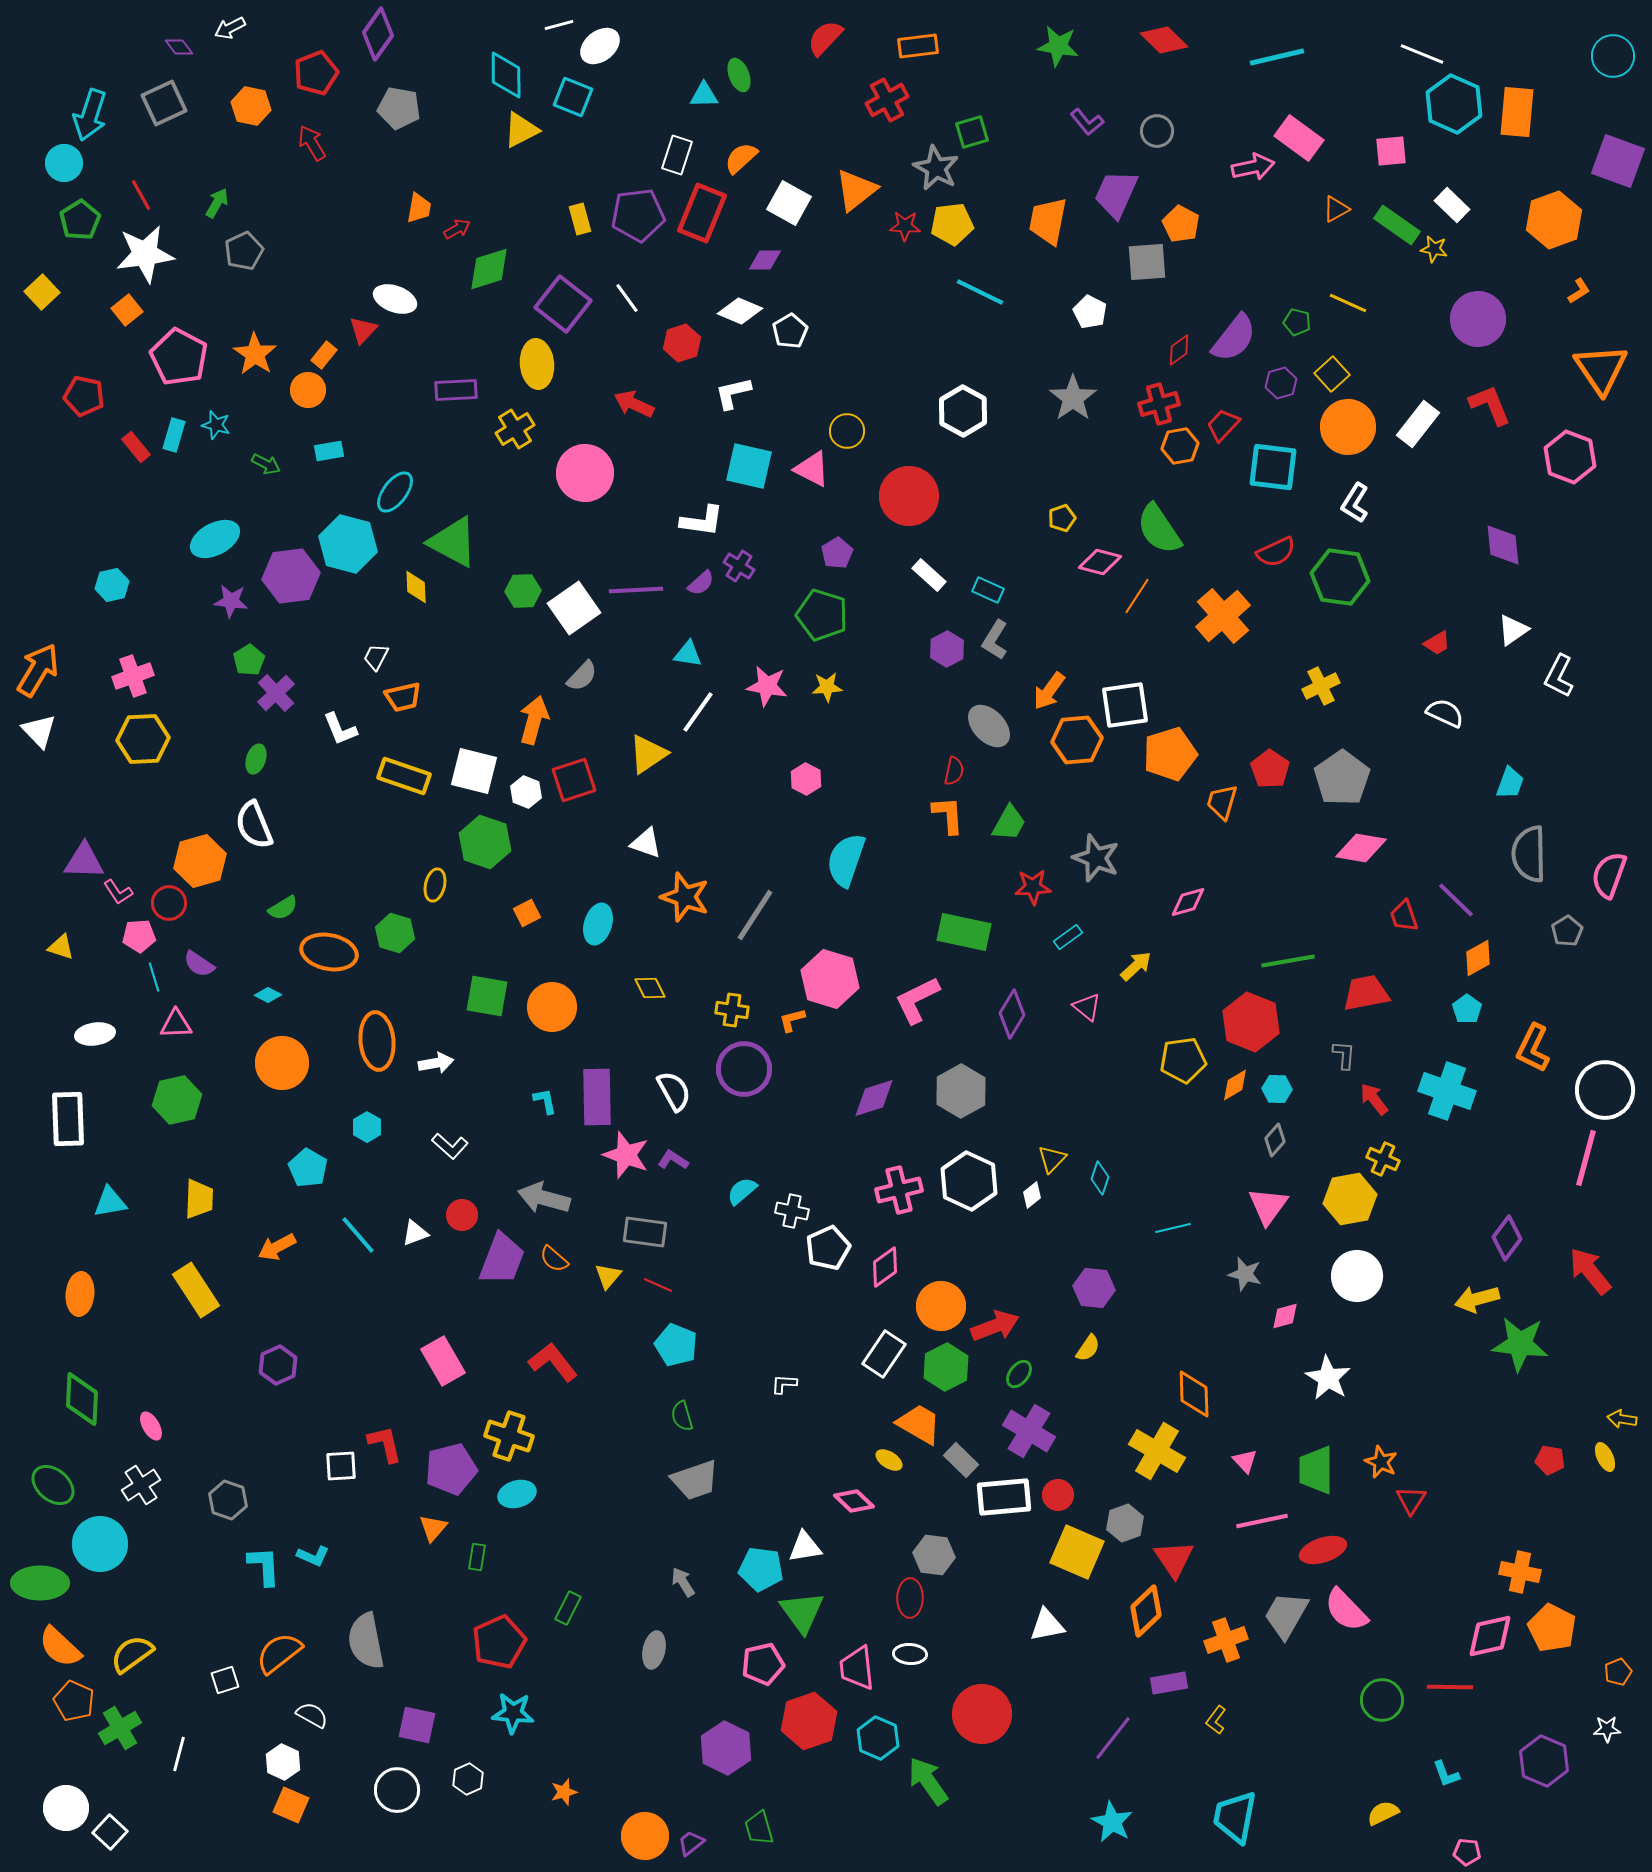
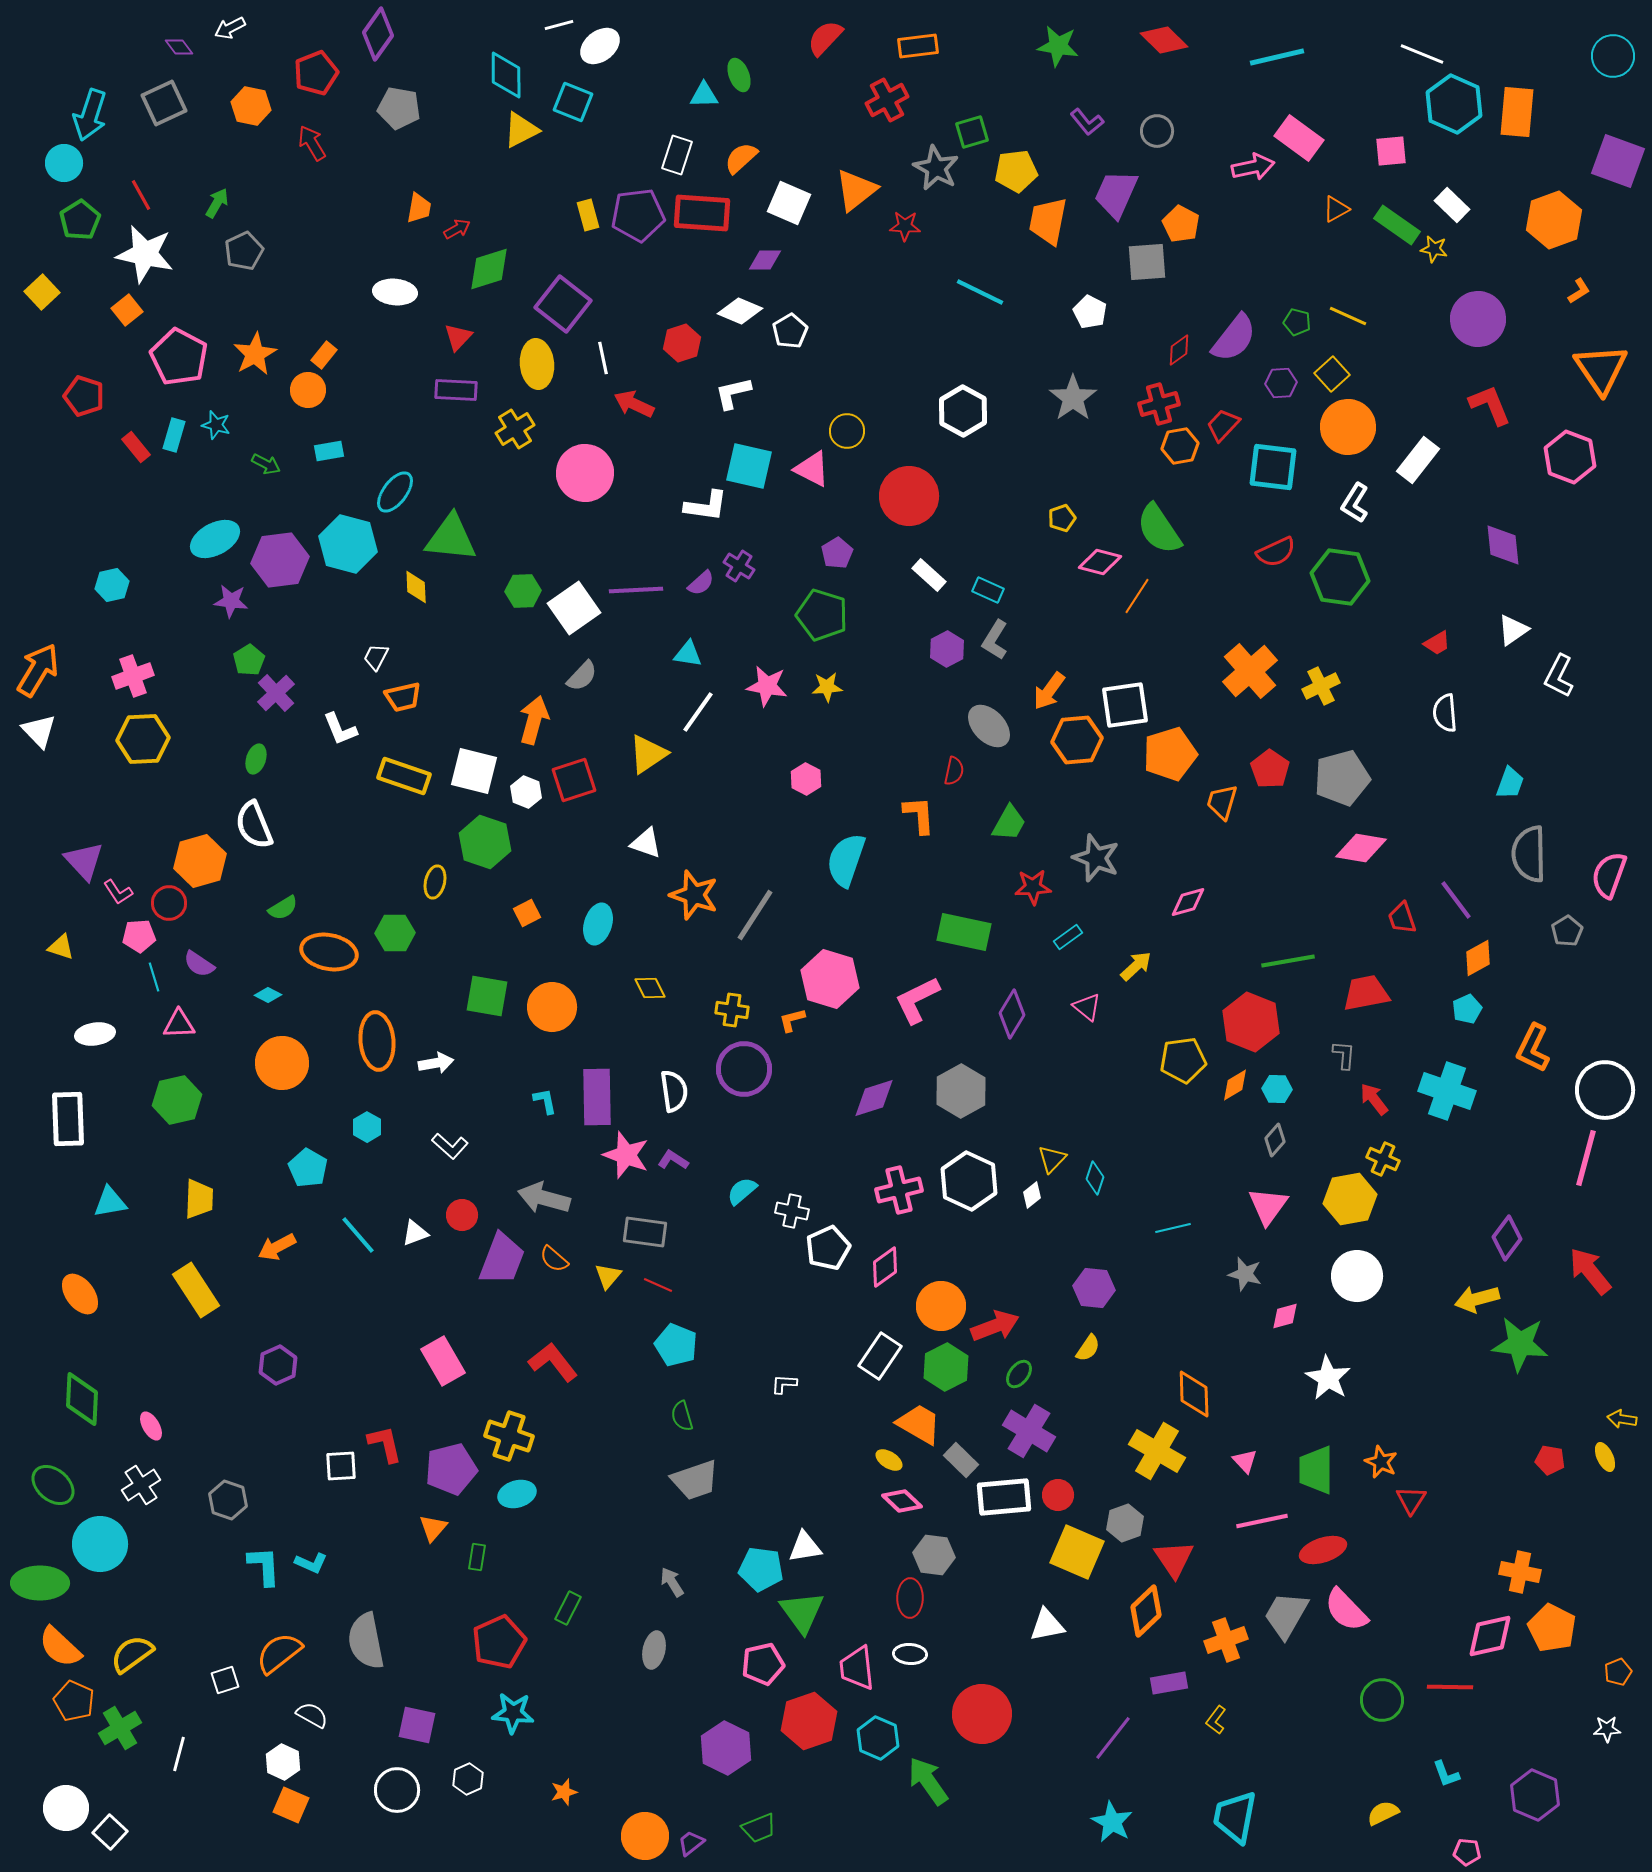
cyan square at (573, 97): moved 5 px down
white square at (789, 203): rotated 6 degrees counterclockwise
red rectangle at (702, 213): rotated 72 degrees clockwise
yellow rectangle at (580, 219): moved 8 px right, 4 px up
yellow pentagon at (952, 224): moved 64 px right, 53 px up
white star at (145, 254): rotated 20 degrees clockwise
white line at (627, 298): moved 24 px left, 60 px down; rotated 24 degrees clockwise
white ellipse at (395, 299): moved 7 px up; rotated 15 degrees counterclockwise
yellow line at (1348, 303): moved 13 px down
red triangle at (363, 330): moved 95 px right, 7 px down
orange star at (255, 354): rotated 9 degrees clockwise
purple hexagon at (1281, 383): rotated 12 degrees clockwise
purple rectangle at (456, 390): rotated 6 degrees clockwise
red pentagon at (84, 396): rotated 6 degrees clockwise
white rectangle at (1418, 424): moved 36 px down
white L-shape at (702, 521): moved 4 px right, 15 px up
green triangle at (453, 542): moved 2 px left, 4 px up; rotated 22 degrees counterclockwise
purple hexagon at (291, 576): moved 11 px left, 16 px up
orange cross at (1223, 616): moved 27 px right, 55 px down
white semicircle at (1445, 713): rotated 120 degrees counterclockwise
gray pentagon at (1342, 778): rotated 20 degrees clockwise
orange L-shape at (948, 815): moved 29 px left
purple triangle at (84, 861): rotated 45 degrees clockwise
yellow ellipse at (435, 885): moved 3 px up
orange star at (685, 897): moved 9 px right, 2 px up
purple line at (1456, 900): rotated 9 degrees clockwise
red trapezoid at (1404, 916): moved 2 px left, 2 px down
green hexagon at (395, 933): rotated 18 degrees counterclockwise
cyan pentagon at (1467, 1009): rotated 12 degrees clockwise
pink triangle at (176, 1024): moved 3 px right
white semicircle at (674, 1091): rotated 21 degrees clockwise
cyan diamond at (1100, 1178): moved 5 px left
orange ellipse at (80, 1294): rotated 42 degrees counterclockwise
white rectangle at (884, 1354): moved 4 px left, 2 px down
pink diamond at (854, 1501): moved 48 px right
cyan L-shape at (313, 1556): moved 2 px left, 7 px down
gray arrow at (683, 1582): moved 11 px left
purple hexagon at (1544, 1761): moved 9 px left, 34 px down
green trapezoid at (759, 1828): rotated 96 degrees counterclockwise
